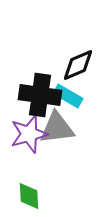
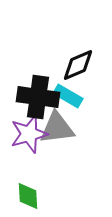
black cross: moved 2 px left, 2 px down
green diamond: moved 1 px left
